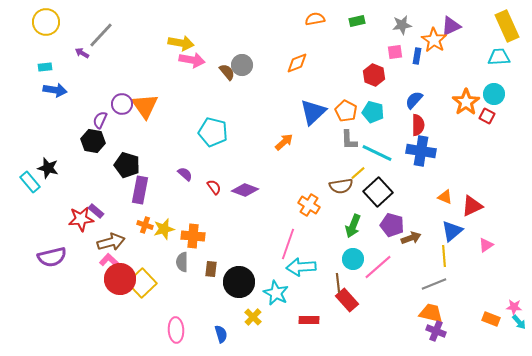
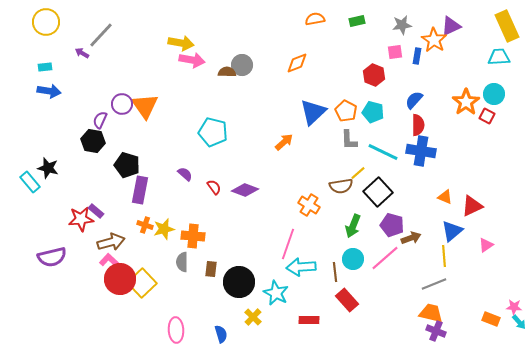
brown semicircle at (227, 72): rotated 48 degrees counterclockwise
blue arrow at (55, 90): moved 6 px left, 1 px down
cyan line at (377, 153): moved 6 px right, 1 px up
pink line at (378, 267): moved 7 px right, 9 px up
brown line at (338, 283): moved 3 px left, 11 px up
